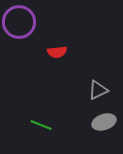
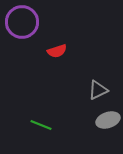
purple circle: moved 3 px right
red semicircle: moved 1 px up; rotated 12 degrees counterclockwise
gray ellipse: moved 4 px right, 2 px up
